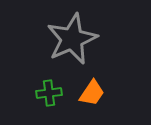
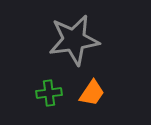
gray star: moved 2 px right, 1 px down; rotated 15 degrees clockwise
